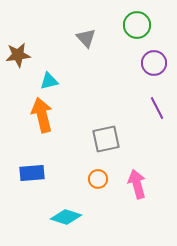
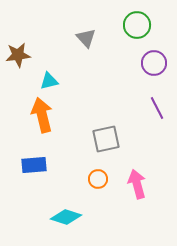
blue rectangle: moved 2 px right, 8 px up
